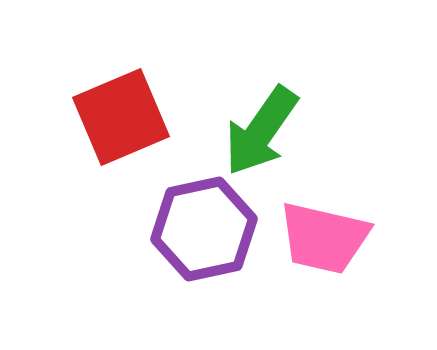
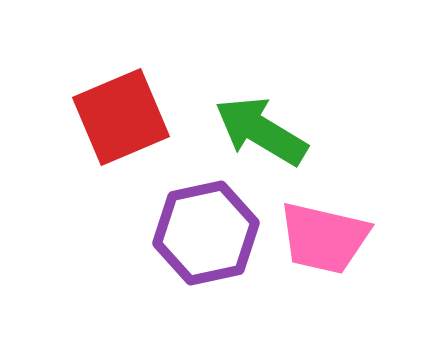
green arrow: rotated 86 degrees clockwise
purple hexagon: moved 2 px right, 4 px down
